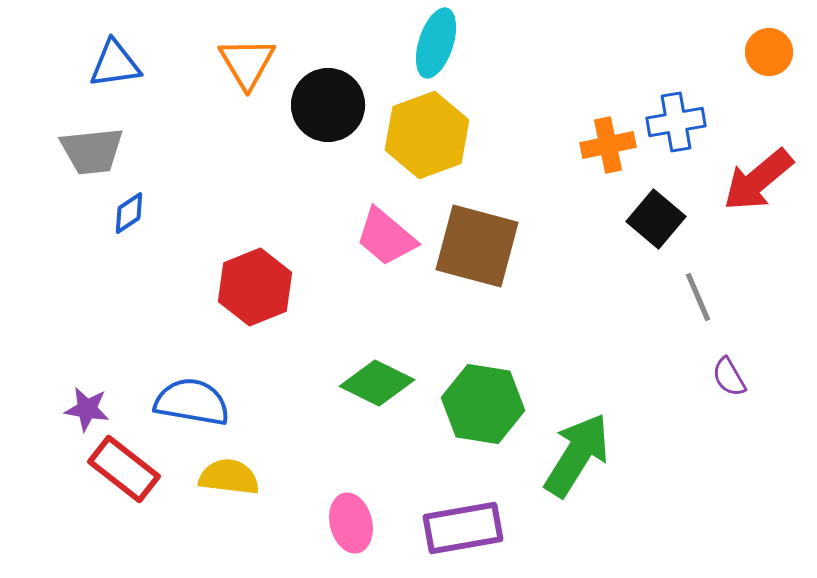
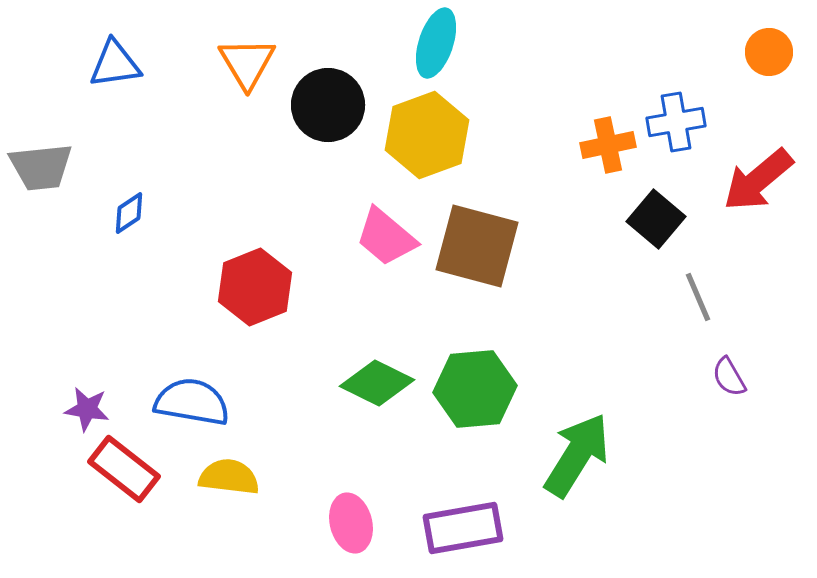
gray trapezoid: moved 51 px left, 16 px down
green hexagon: moved 8 px left, 15 px up; rotated 14 degrees counterclockwise
